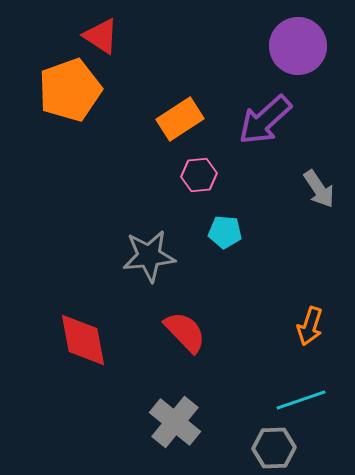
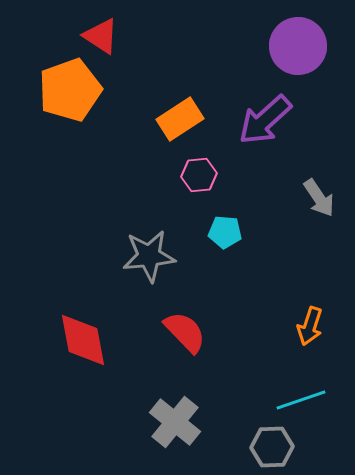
gray arrow: moved 9 px down
gray hexagon: moved 2 px left, 1 px up
